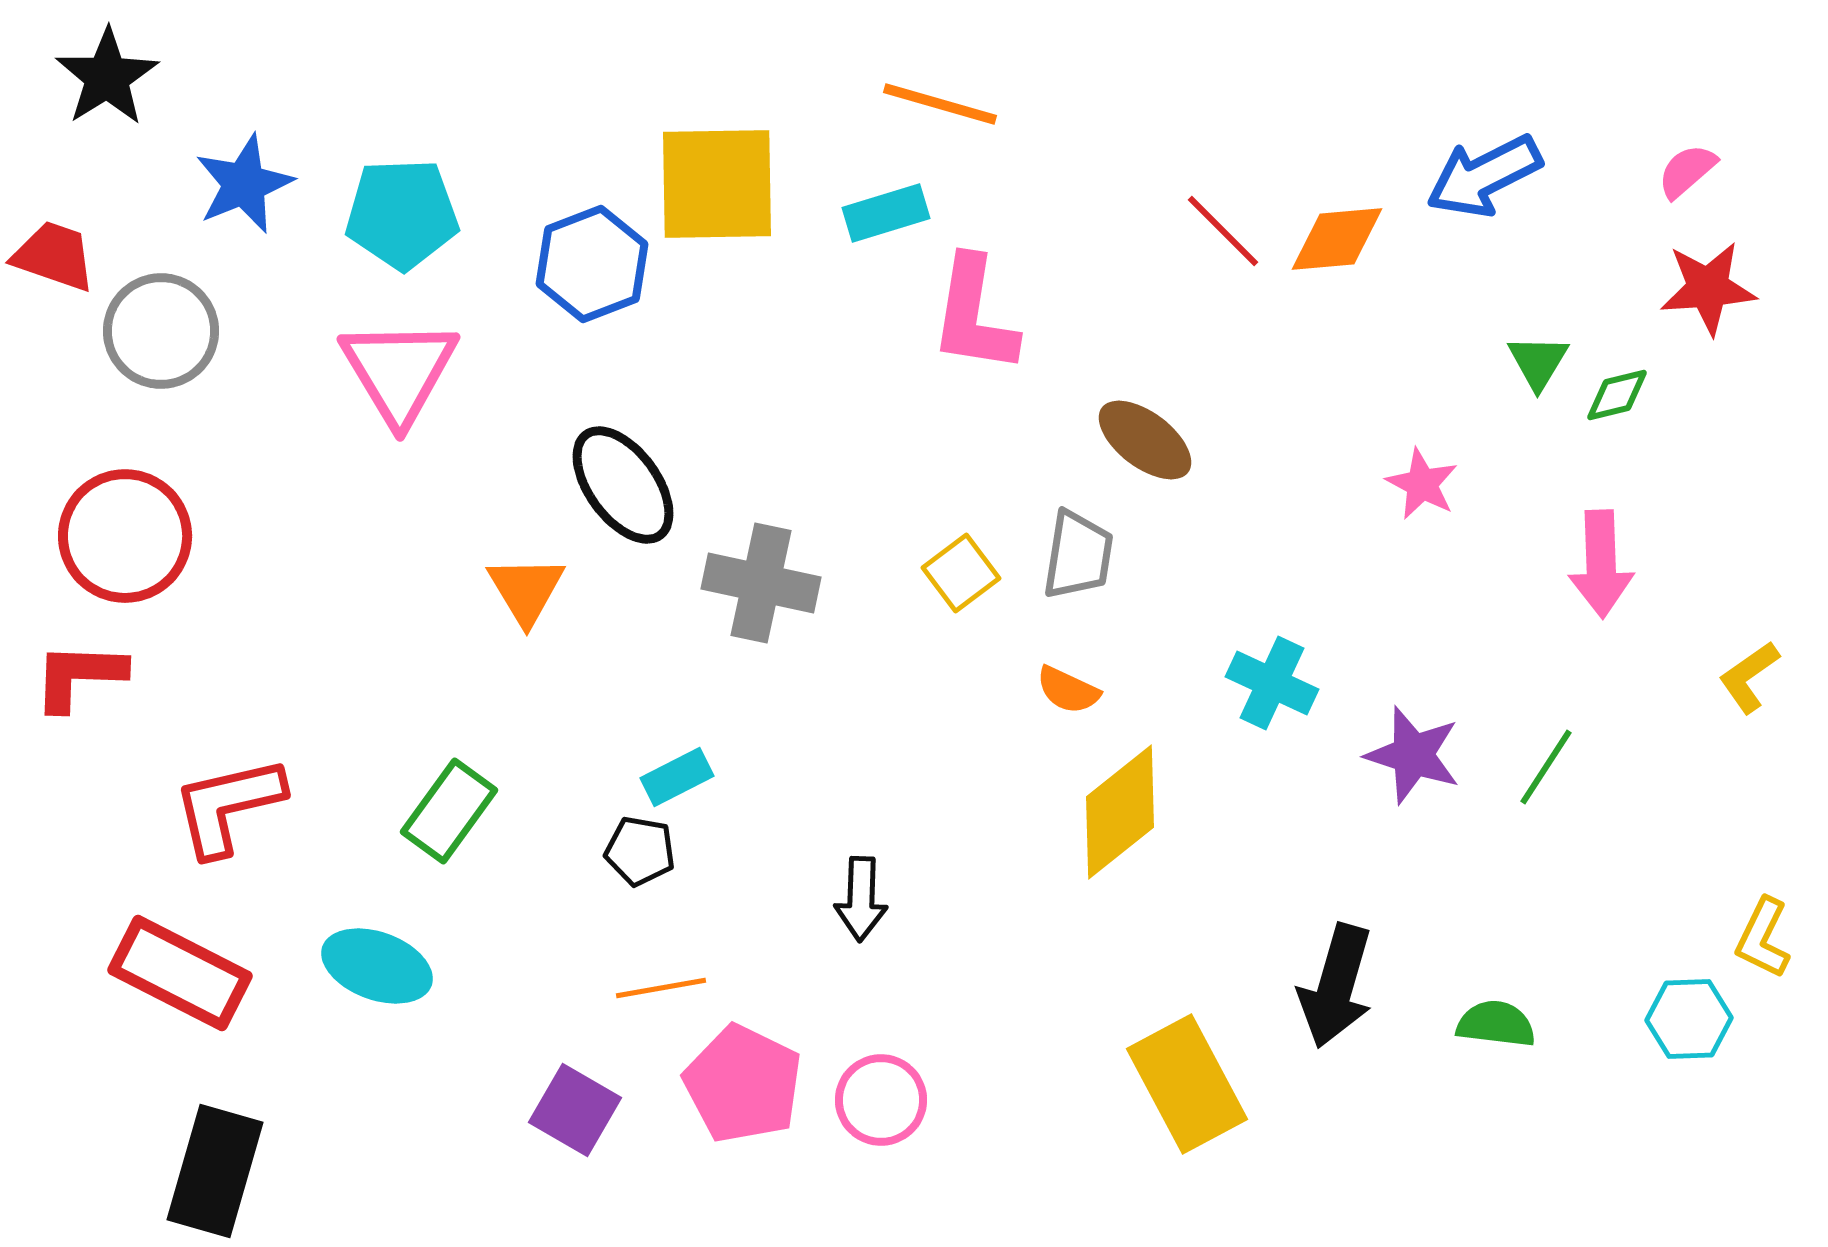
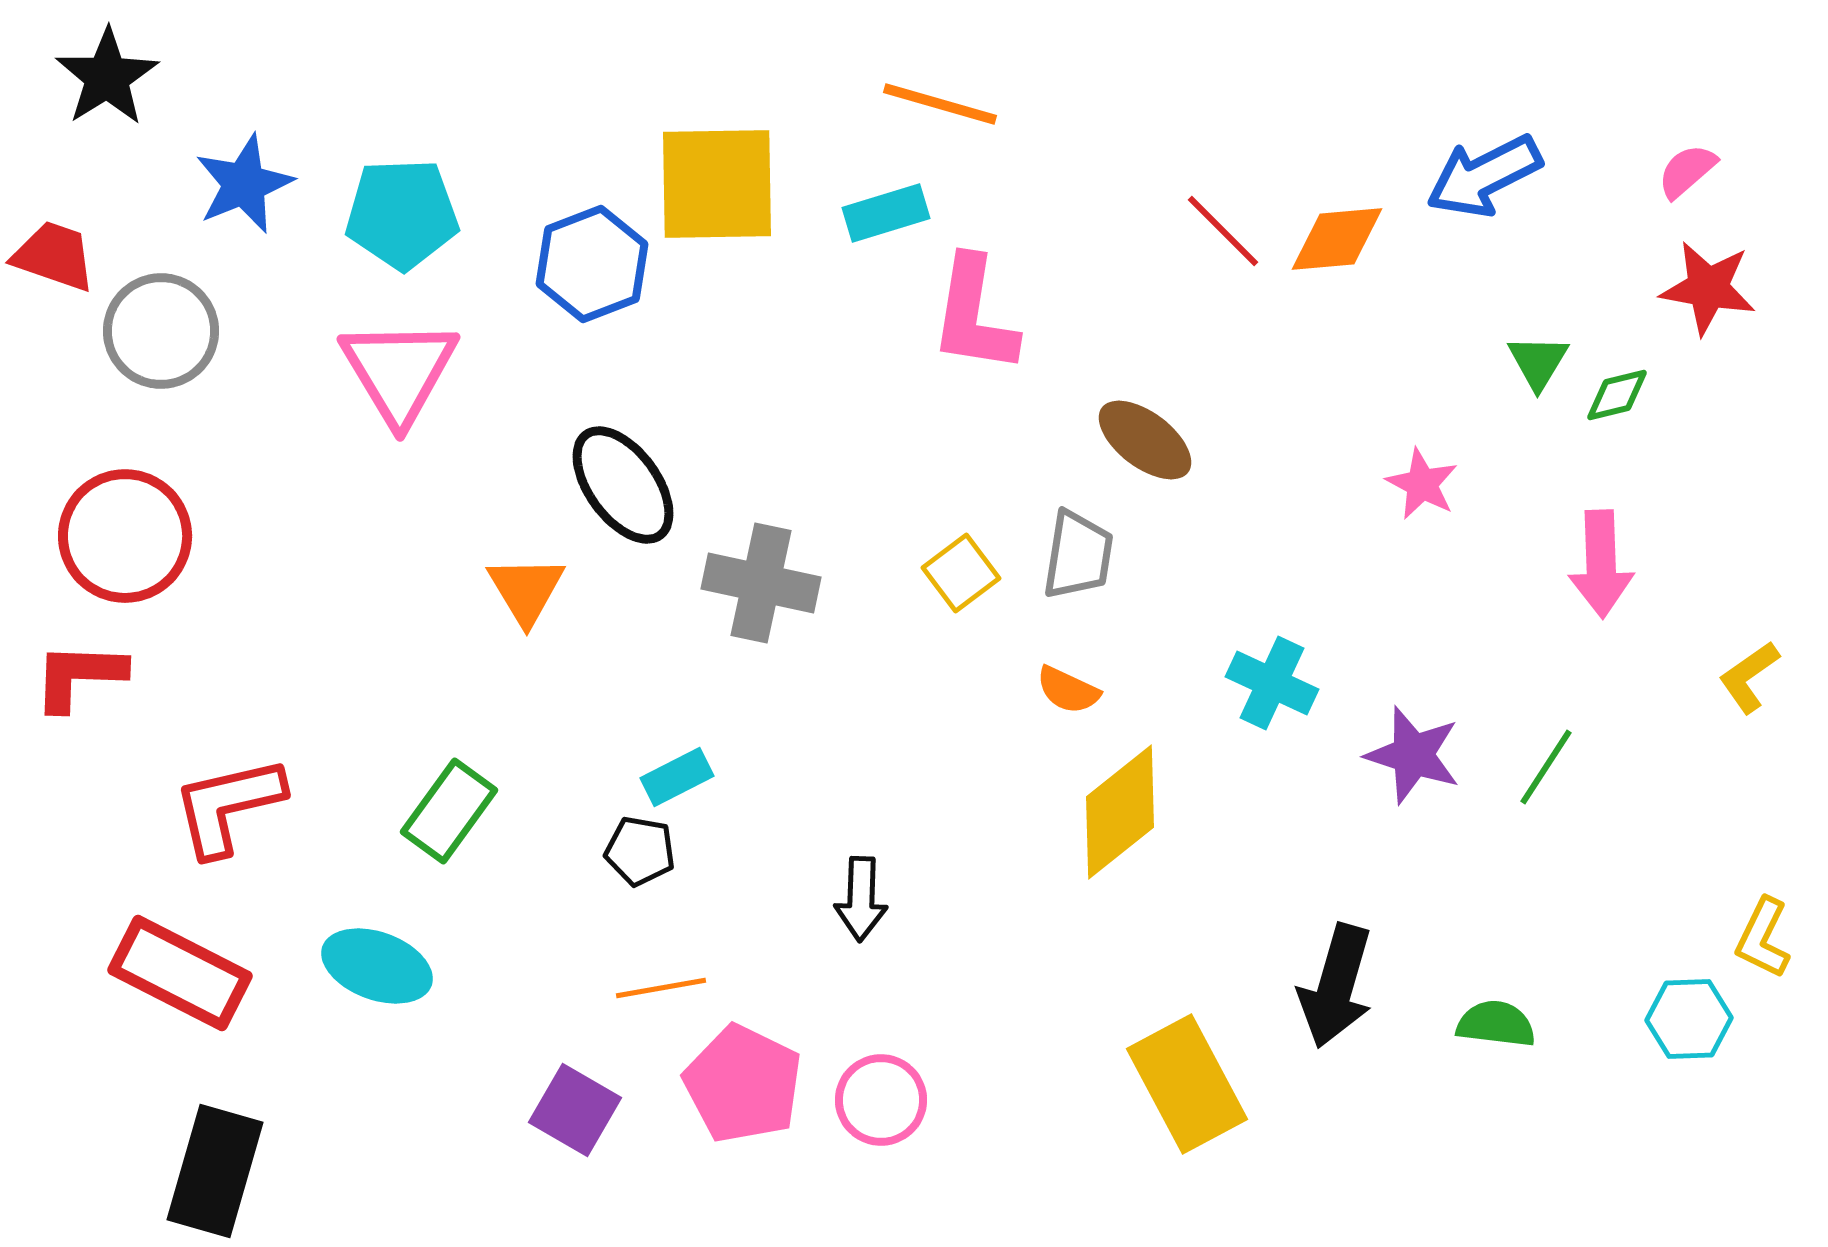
red star at (1708, 288): rotated 14 degrees clockwise
